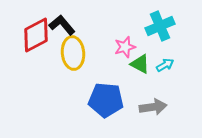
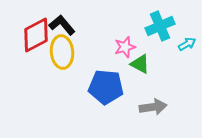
yellow ellipse: moved 11 px left, 1 px up
cyan arrow: moved 22 px right, 21 px up
blue pentagon: moved 13 px up
